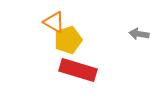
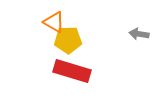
yellow pentagon: rotated 16 degrees clockwise
red rectangle: moved 6 px left, 1 px down
